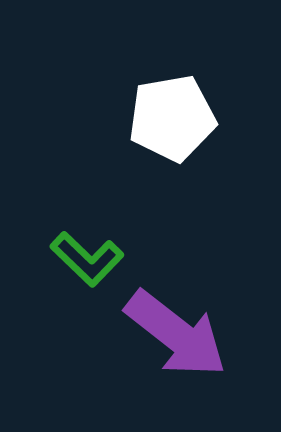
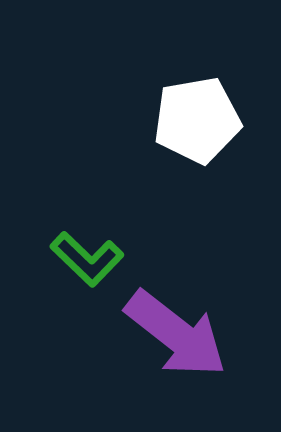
white pentagon: moved 25 px right, 2 px down
